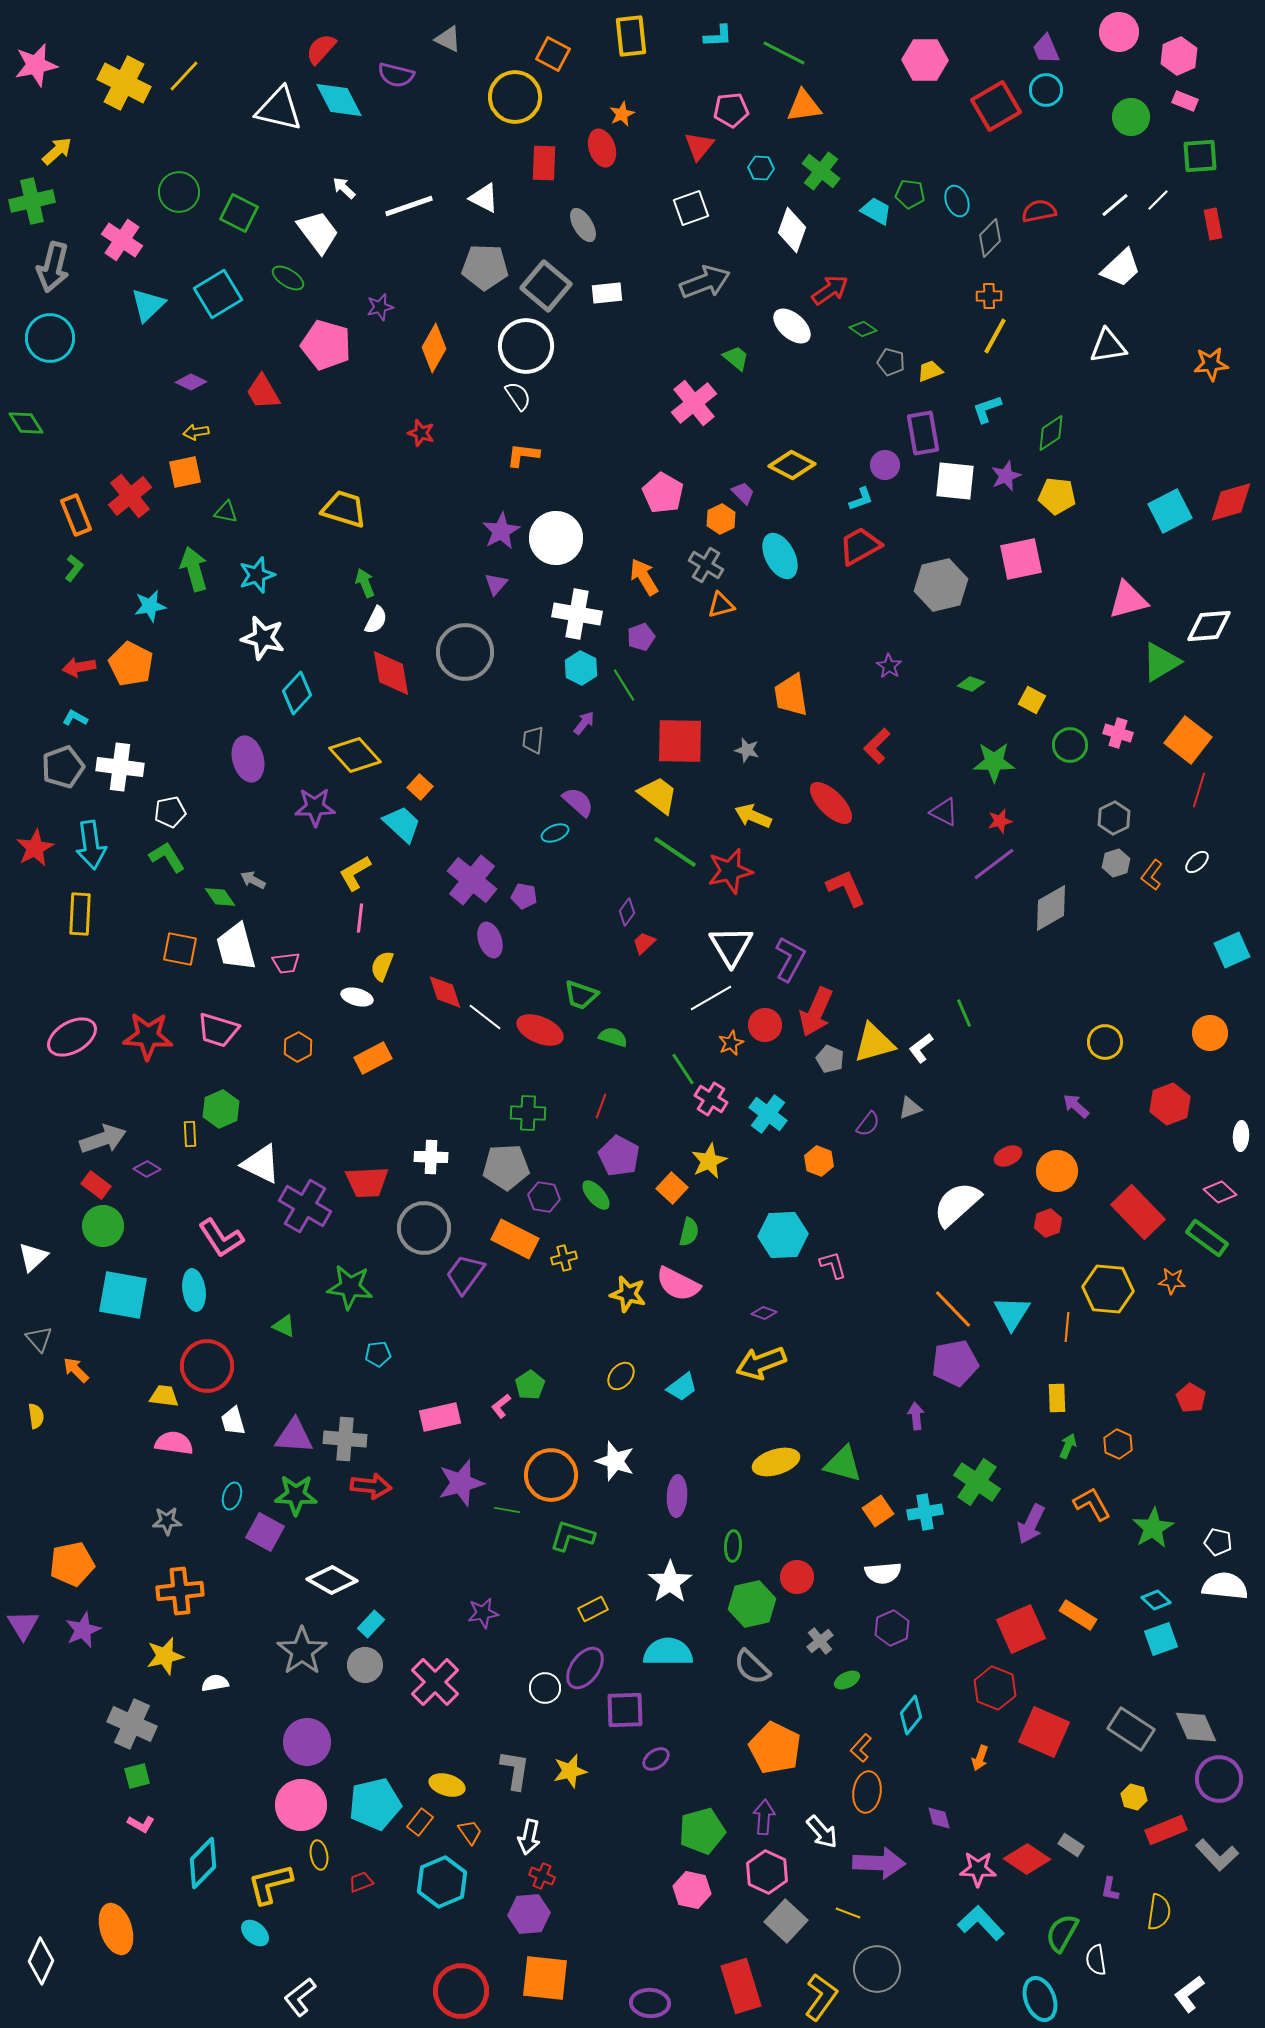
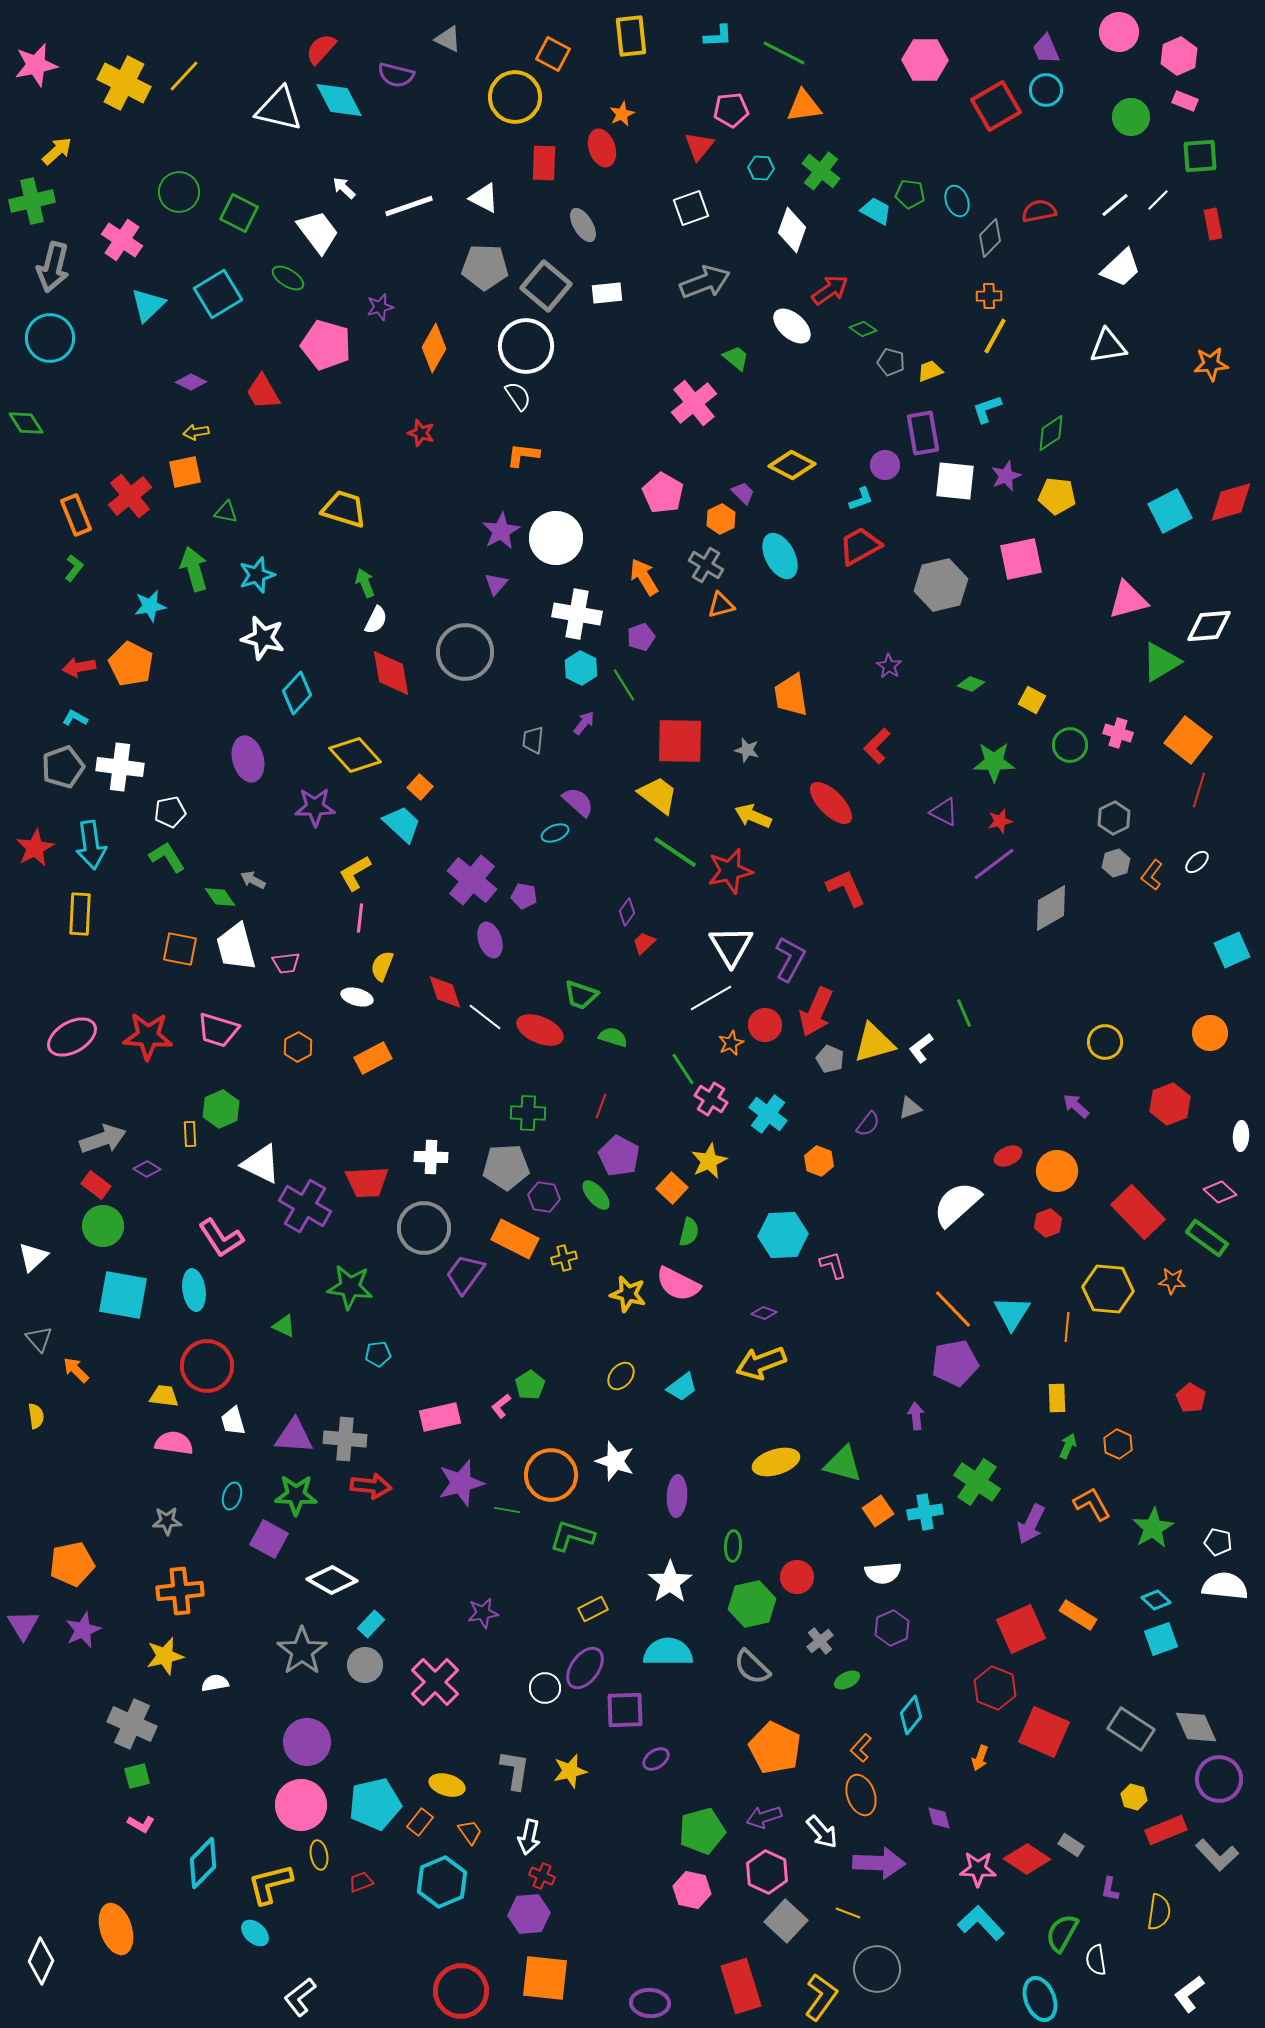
purple square at (265, 1532): moved 4 px right, 7 px down
orange ellipse at (867, 1792): moved 6 px left, 3 px down; rotated 27 degrees counterclockwise
purple arrow at (764, 1817): rotated 112 degrees counterclockwise
